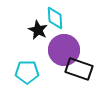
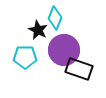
cyan diamond: rotated 25 degrees clockwise
cyan pentagon: moved 2 px left, 15 px up
